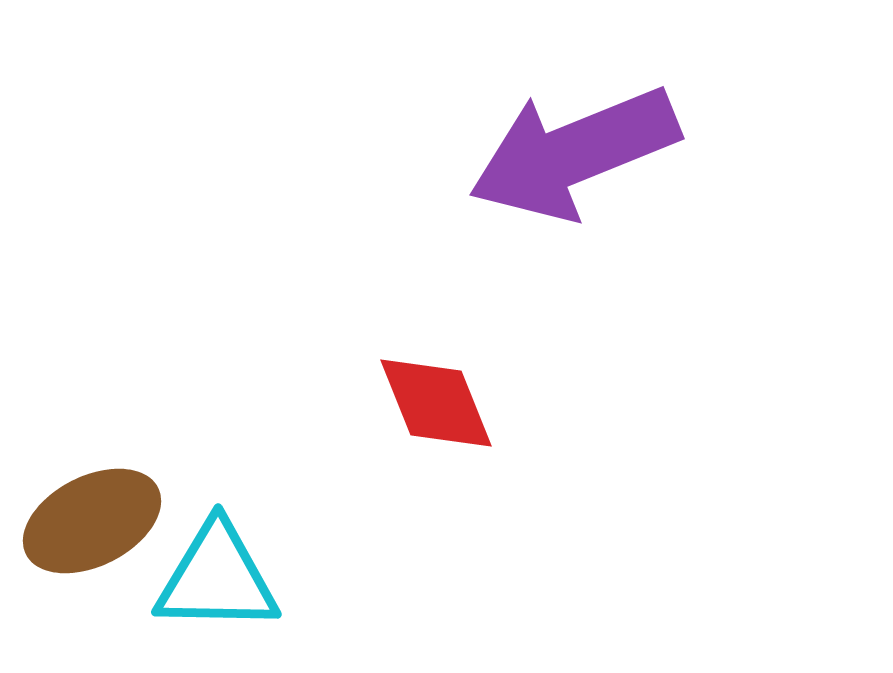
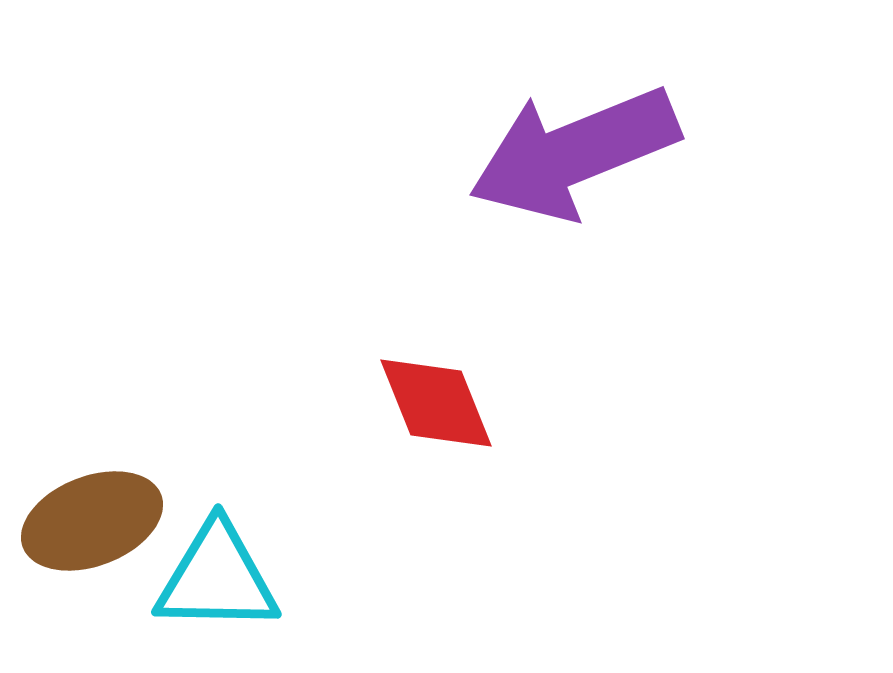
brown ellipse: rotated 6 degrees clockwise
